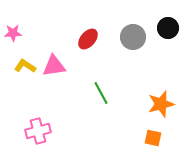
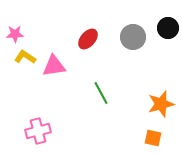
pink star: moved 2 px right, 1 px down
yellow L-shape: moved 9 px up
